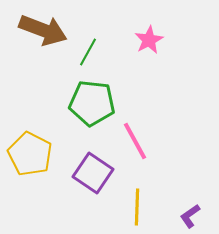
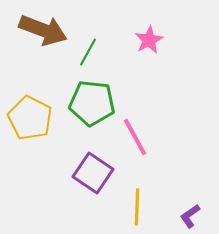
pink line: moved 4 px up
yellow pentagon: moved 36 px up
